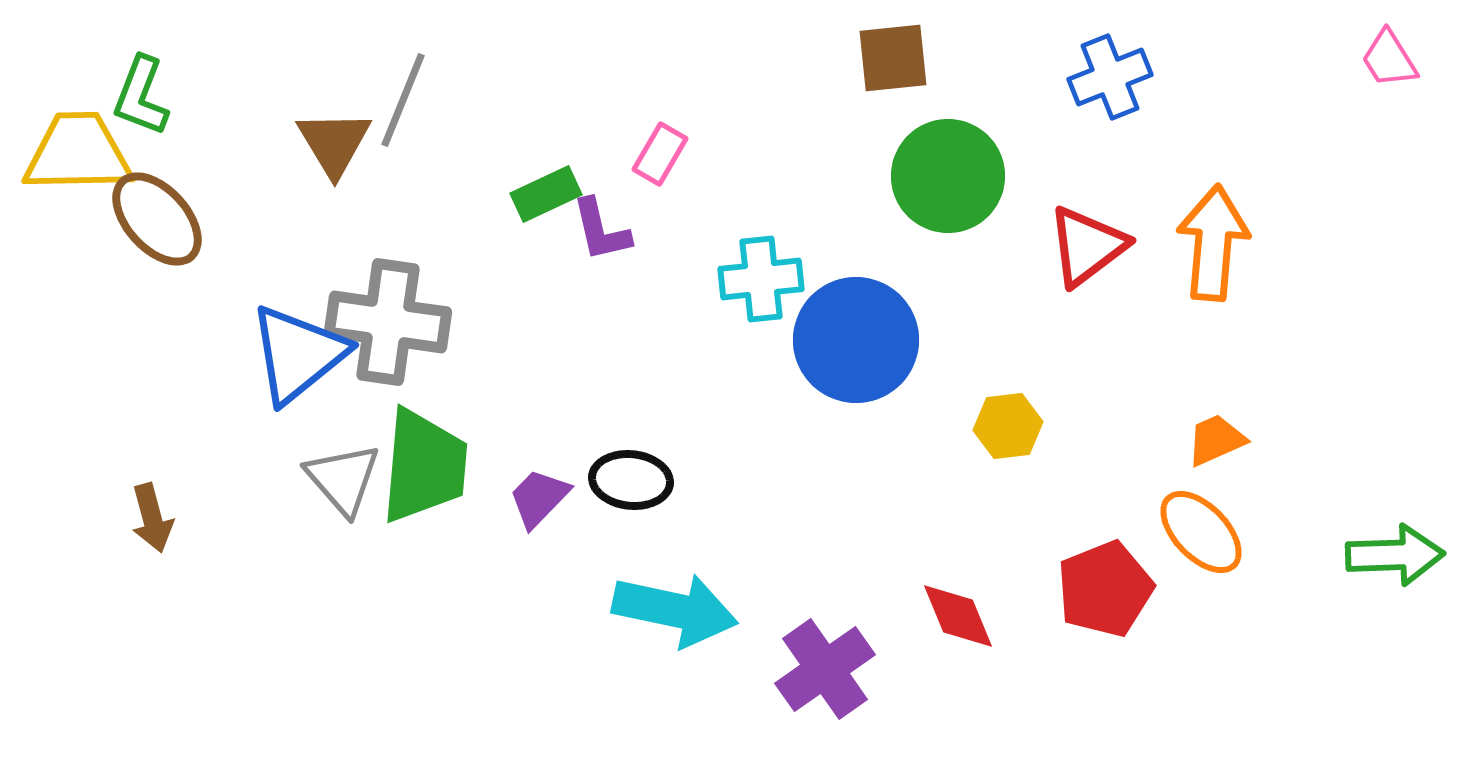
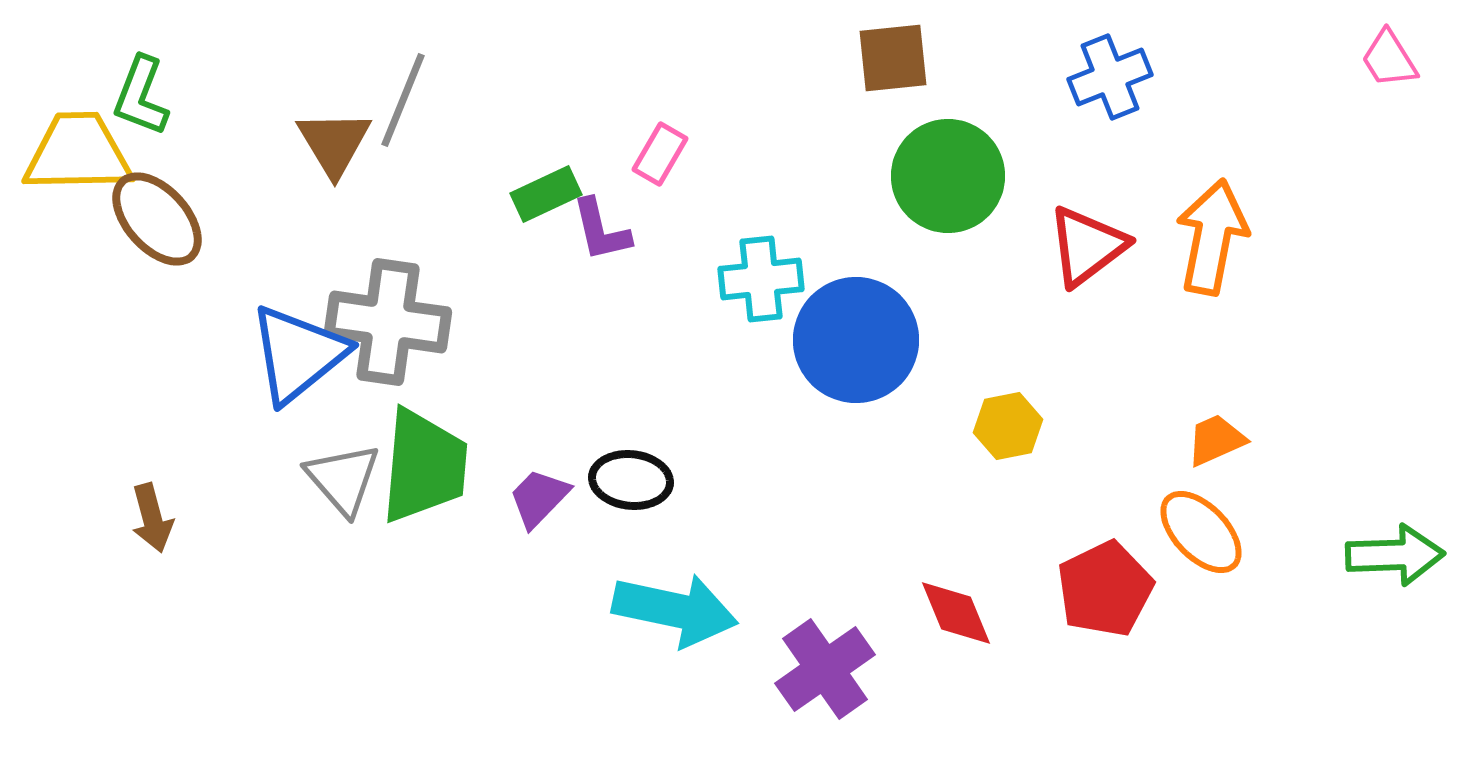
orange arrow: moved 1 px left, 6 px up; rotated 6 degrees clockwise
yellow hexagon: rotated 4 degrees counterclockwise
red pentagon: rotated 4 degrees counterclockwise
red diamond: moved 2 px left, 3 px up
